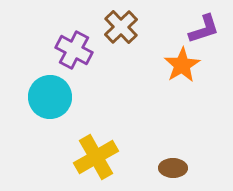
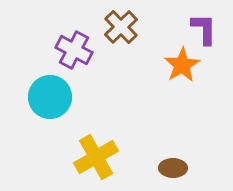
purple L-shape: rotated 72 degrees counterclockwise
